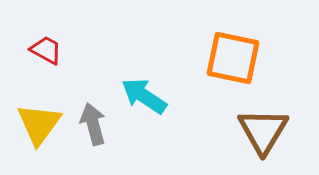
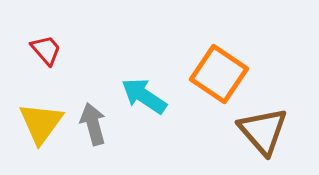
red trapezoid: rotated 20 degrees clockwise
orange square: moved 14 px left, 16 px down; rotated 22 degrees clockwise
yellow triangle: moved 2 px right, 1 px up
brown triangle: rotated 12 degrees counterclockwise
